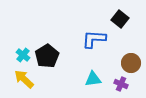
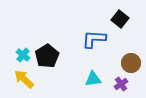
purple cross: rotated 32 degrees clockwise
